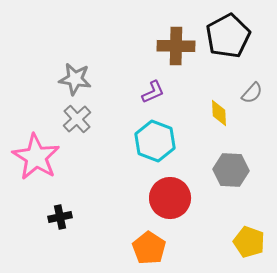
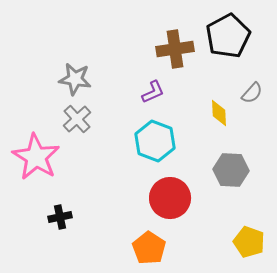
brown cross: moved 1 px left, 3 px down; rotated 9 degrees counterclockwise
